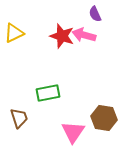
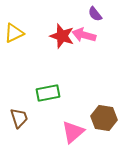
purple semicircle: rotated 14 degrees counterclockwise
pink triangle: rotated 15 degrees clockwise
